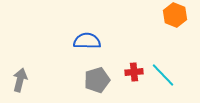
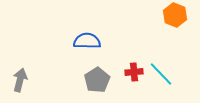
cyan line: moved 2 px left, 1 px up
gray pentagon: rotated 15 degrees counterclockwise
